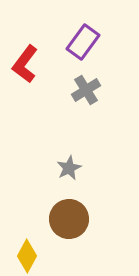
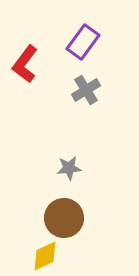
gray star: rotated 20 degrees clockwise
brown circle: moved 5 px left, 1 px up
yellow diamond: moved 18 px right; rotated 36 degrees clockwise
